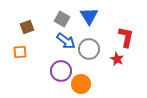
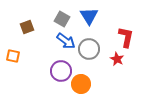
orange square: moved 7 px left, 4 px down; rotated 16 degrees clockwise
